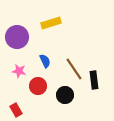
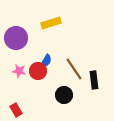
purple circle: moved 1 px left, 1 px down
blue semicircle: moved 1 px right; rotated 56 degrees clockwise
red circle: moved 15 px up
black circle: moved 1 px left
